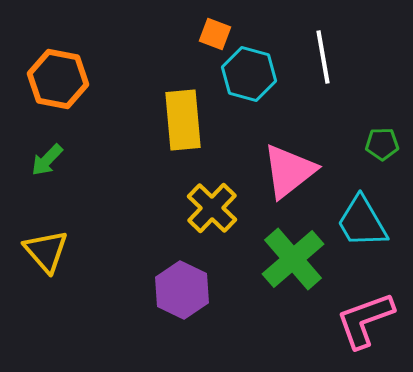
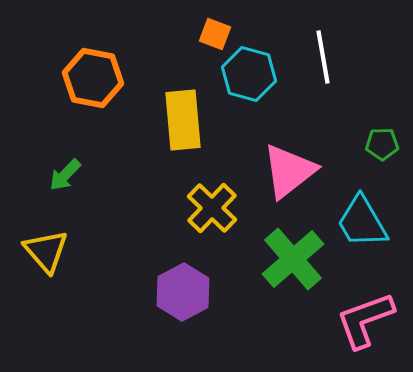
orange hexagon: moved 35 px right, 1 px up
green arrow: moved 18 px right, 15 px down
purple hexagon: moved 1 px right, 2 px down; rotated 6 degrees clockwise
